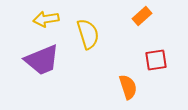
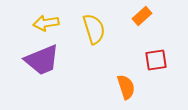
yellow arrow: moved 4 px down
yellow semicircle: moved 6 px right, 5 px up
orange semicircle: moved 2 px left
